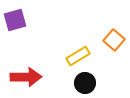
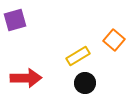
red arrow: moved 1 px down
